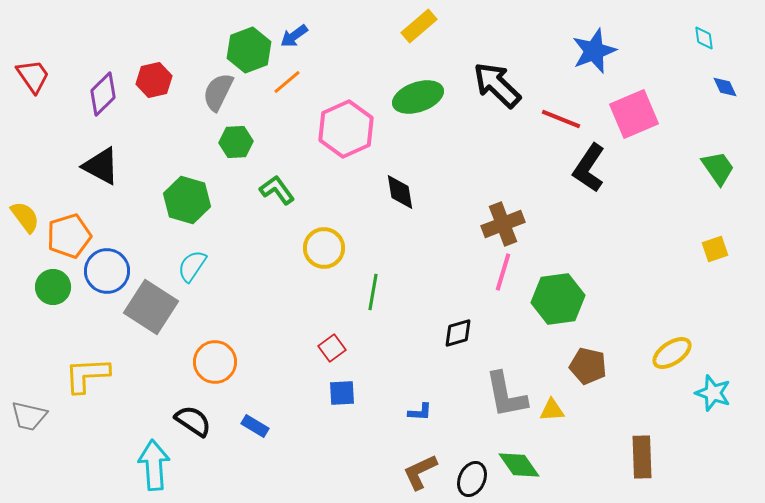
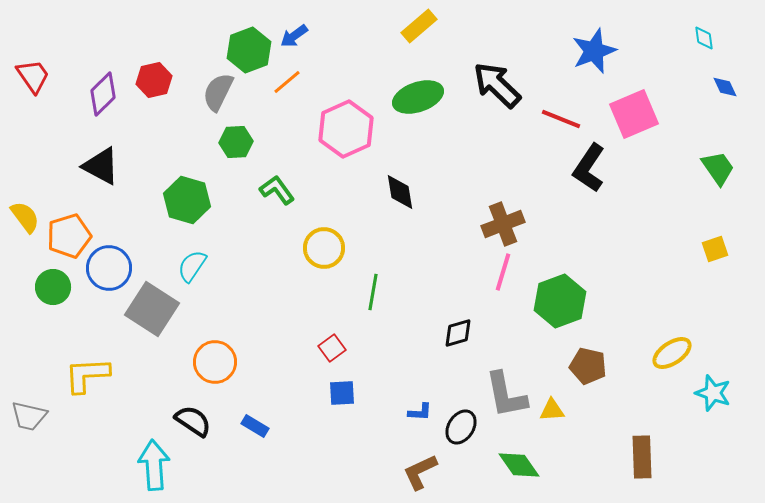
blue circle at (107, 271): moved 2 px right, 3 px up
green hexagon at (558, 299): moved 2 px right, 2 px down; rotated 12 degrees counterclockwise
gray square at (151, 307): moved 1 px right, 2 px down
black ellipse at (472, 479): moved 11 px left, 52 px up; rotated 8 degrees clockwise
